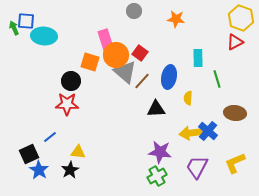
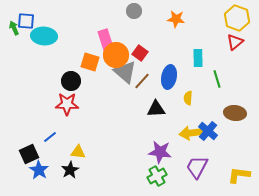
yellow hexagon: moved 4 px left
red triangle: rotated 12 degrees counterclockwise
yellow L-shape: moved 4 px right, 12 px down; rotated 30 degrees clockwise
